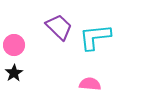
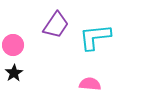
purple trapezoid: moved 3 px left, 2 px up; rotated 80 degrees clockwise
pink circle: moved 1 px left
